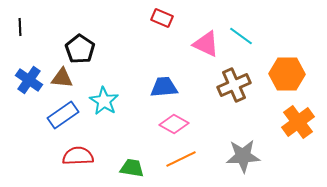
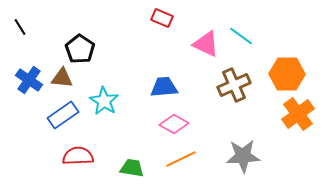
black line: rotated 30 degrees counterclockwise
orange cross: moved 8 px up
